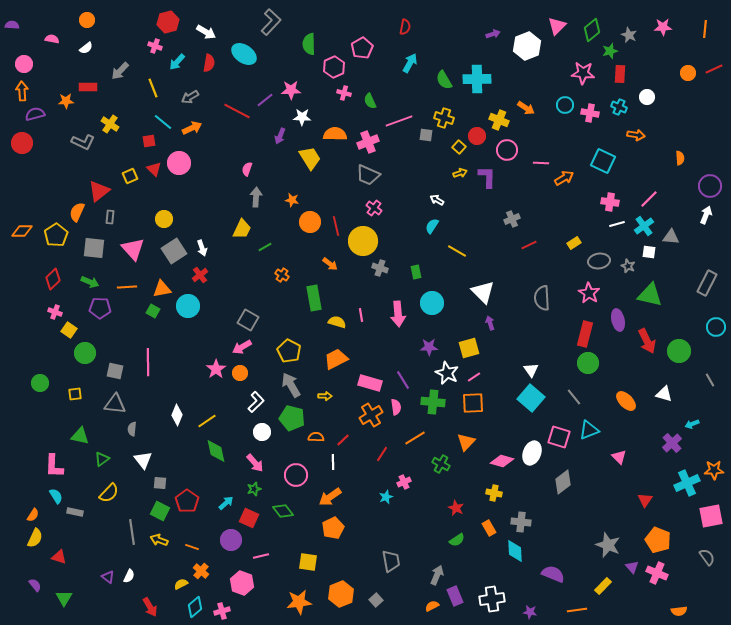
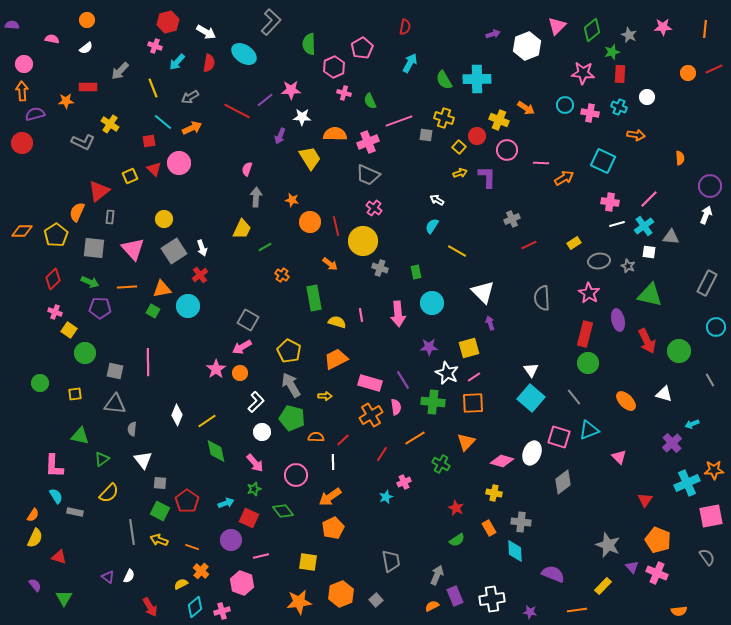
green star at (610, 51): moved 2 px right, 1 px down
cyan arrow at (226, 503): rotated 21 degrees clockwise
